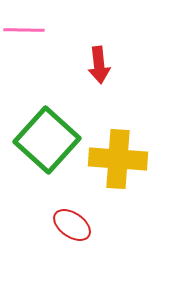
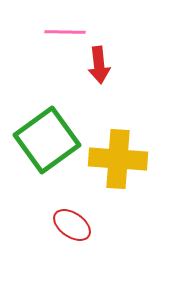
pink line: moved 41 px right, 2 px down
green square: rotated 12 degrees clockwise
